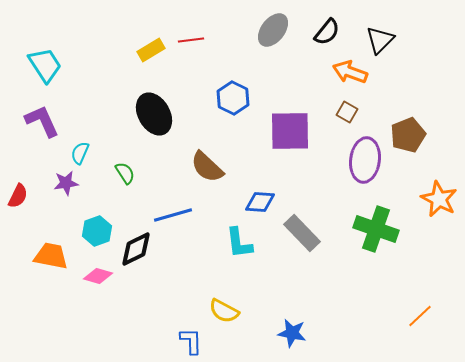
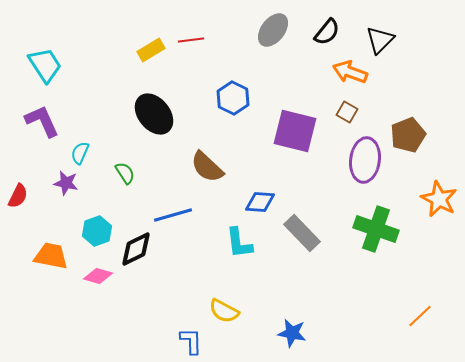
black ellipse: rotated 9 degrees counterclockwise
purple square: moved 5 px right; rotated 15 degrees clockwise
purple star: rotated 20 degrees clockwise
